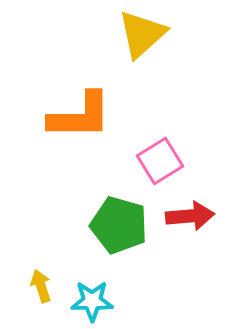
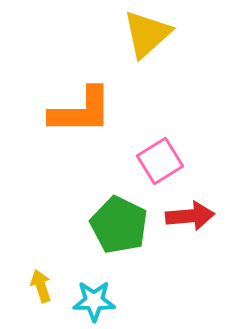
yellow triangle: moved 5 px right
orange L-shape: moved 1 px right, 5 px up
green pentagon: rotated 10 degrees clockwise
cyan star: moved 2 px right
